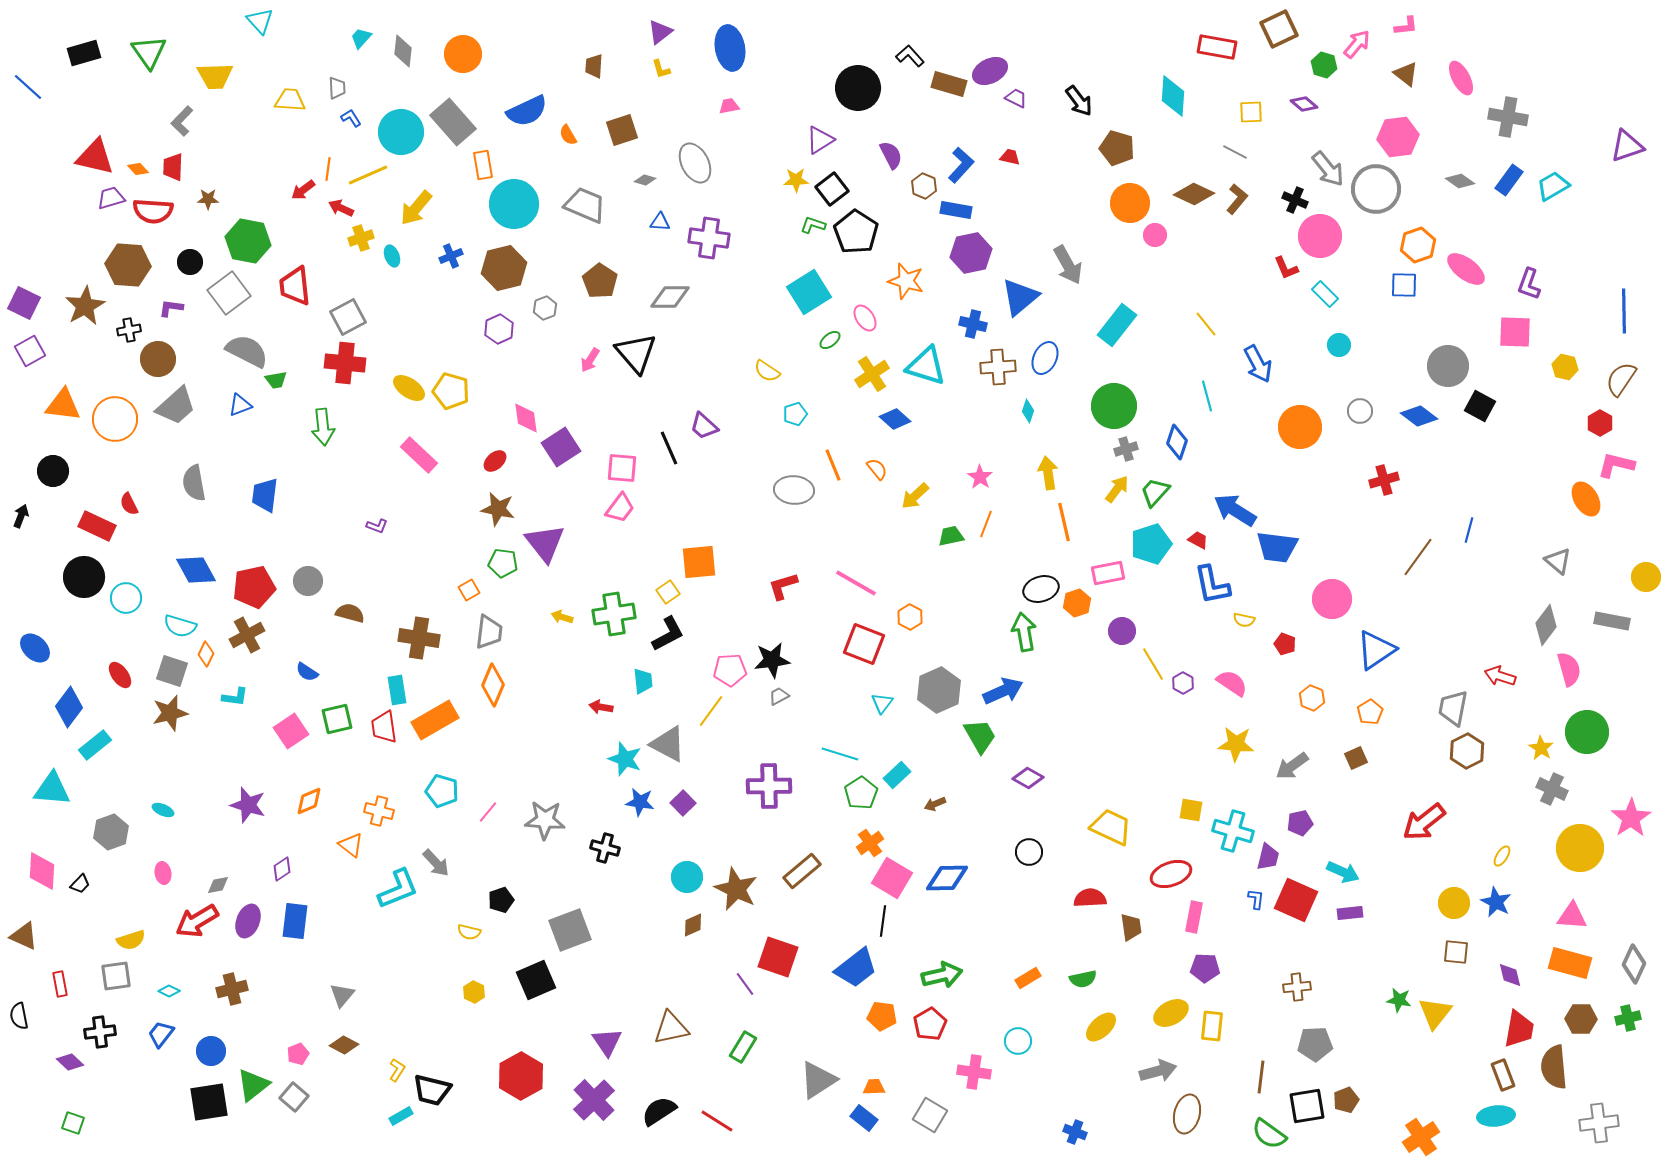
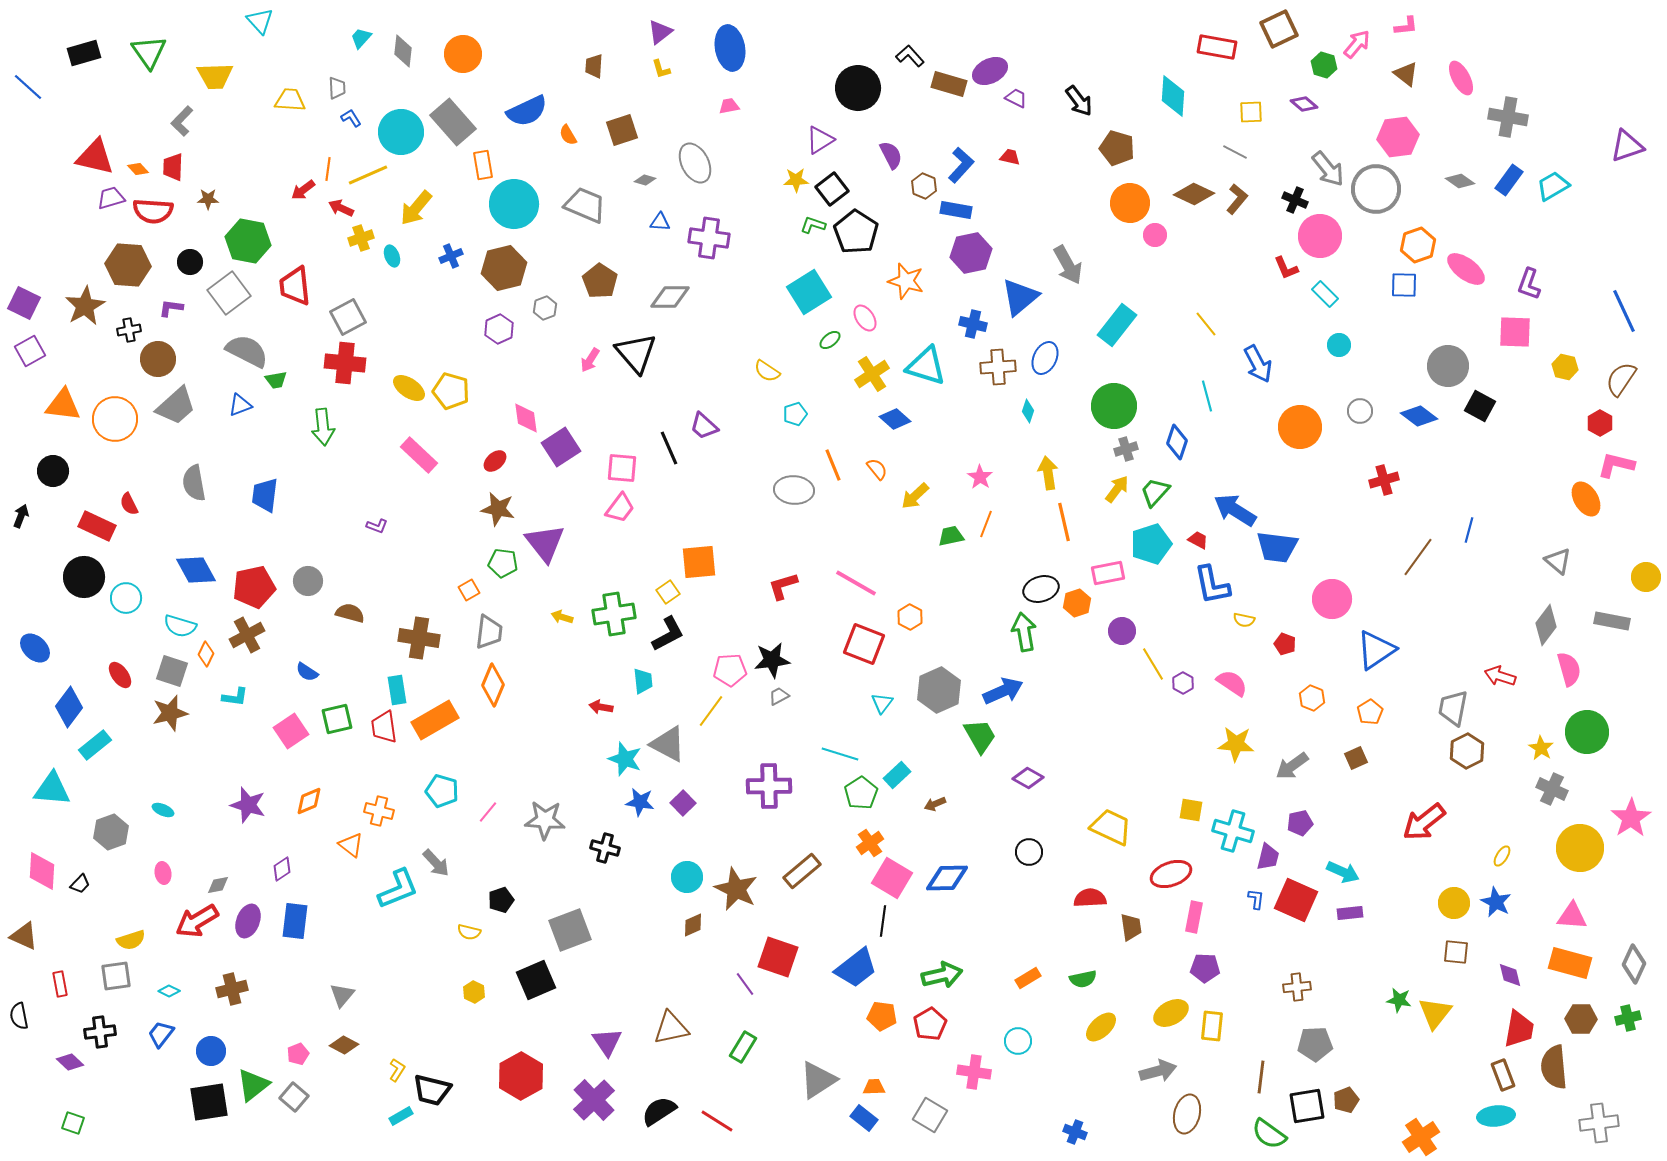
blue line at (1624, 311): rotated 24 degrees counterclockwise
